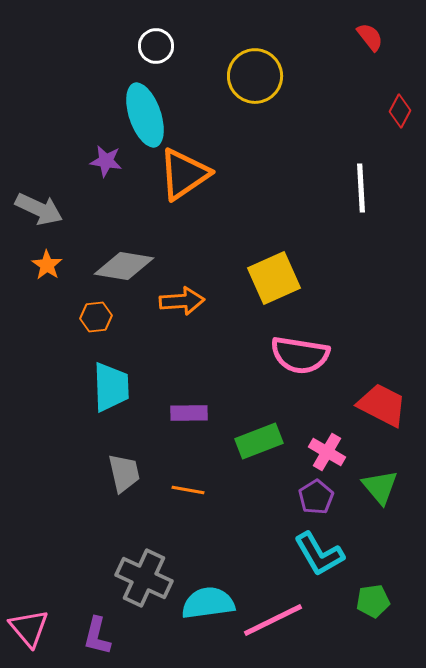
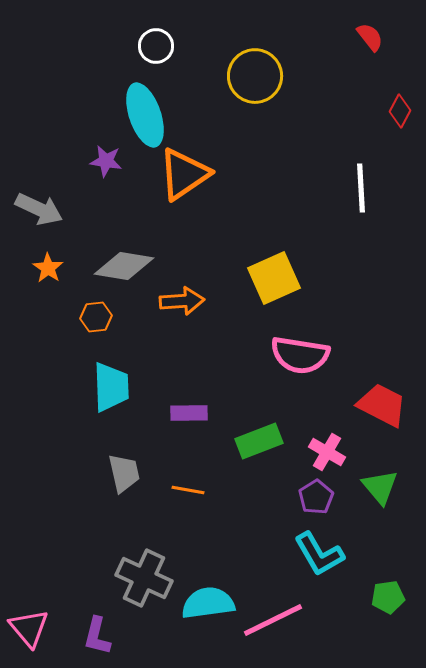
orange star: moved 1 px right, 3 px down
green pentagon: moved 15 px right, 4 px up
